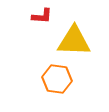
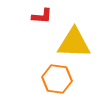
yellow triangle: moved 2 px down
